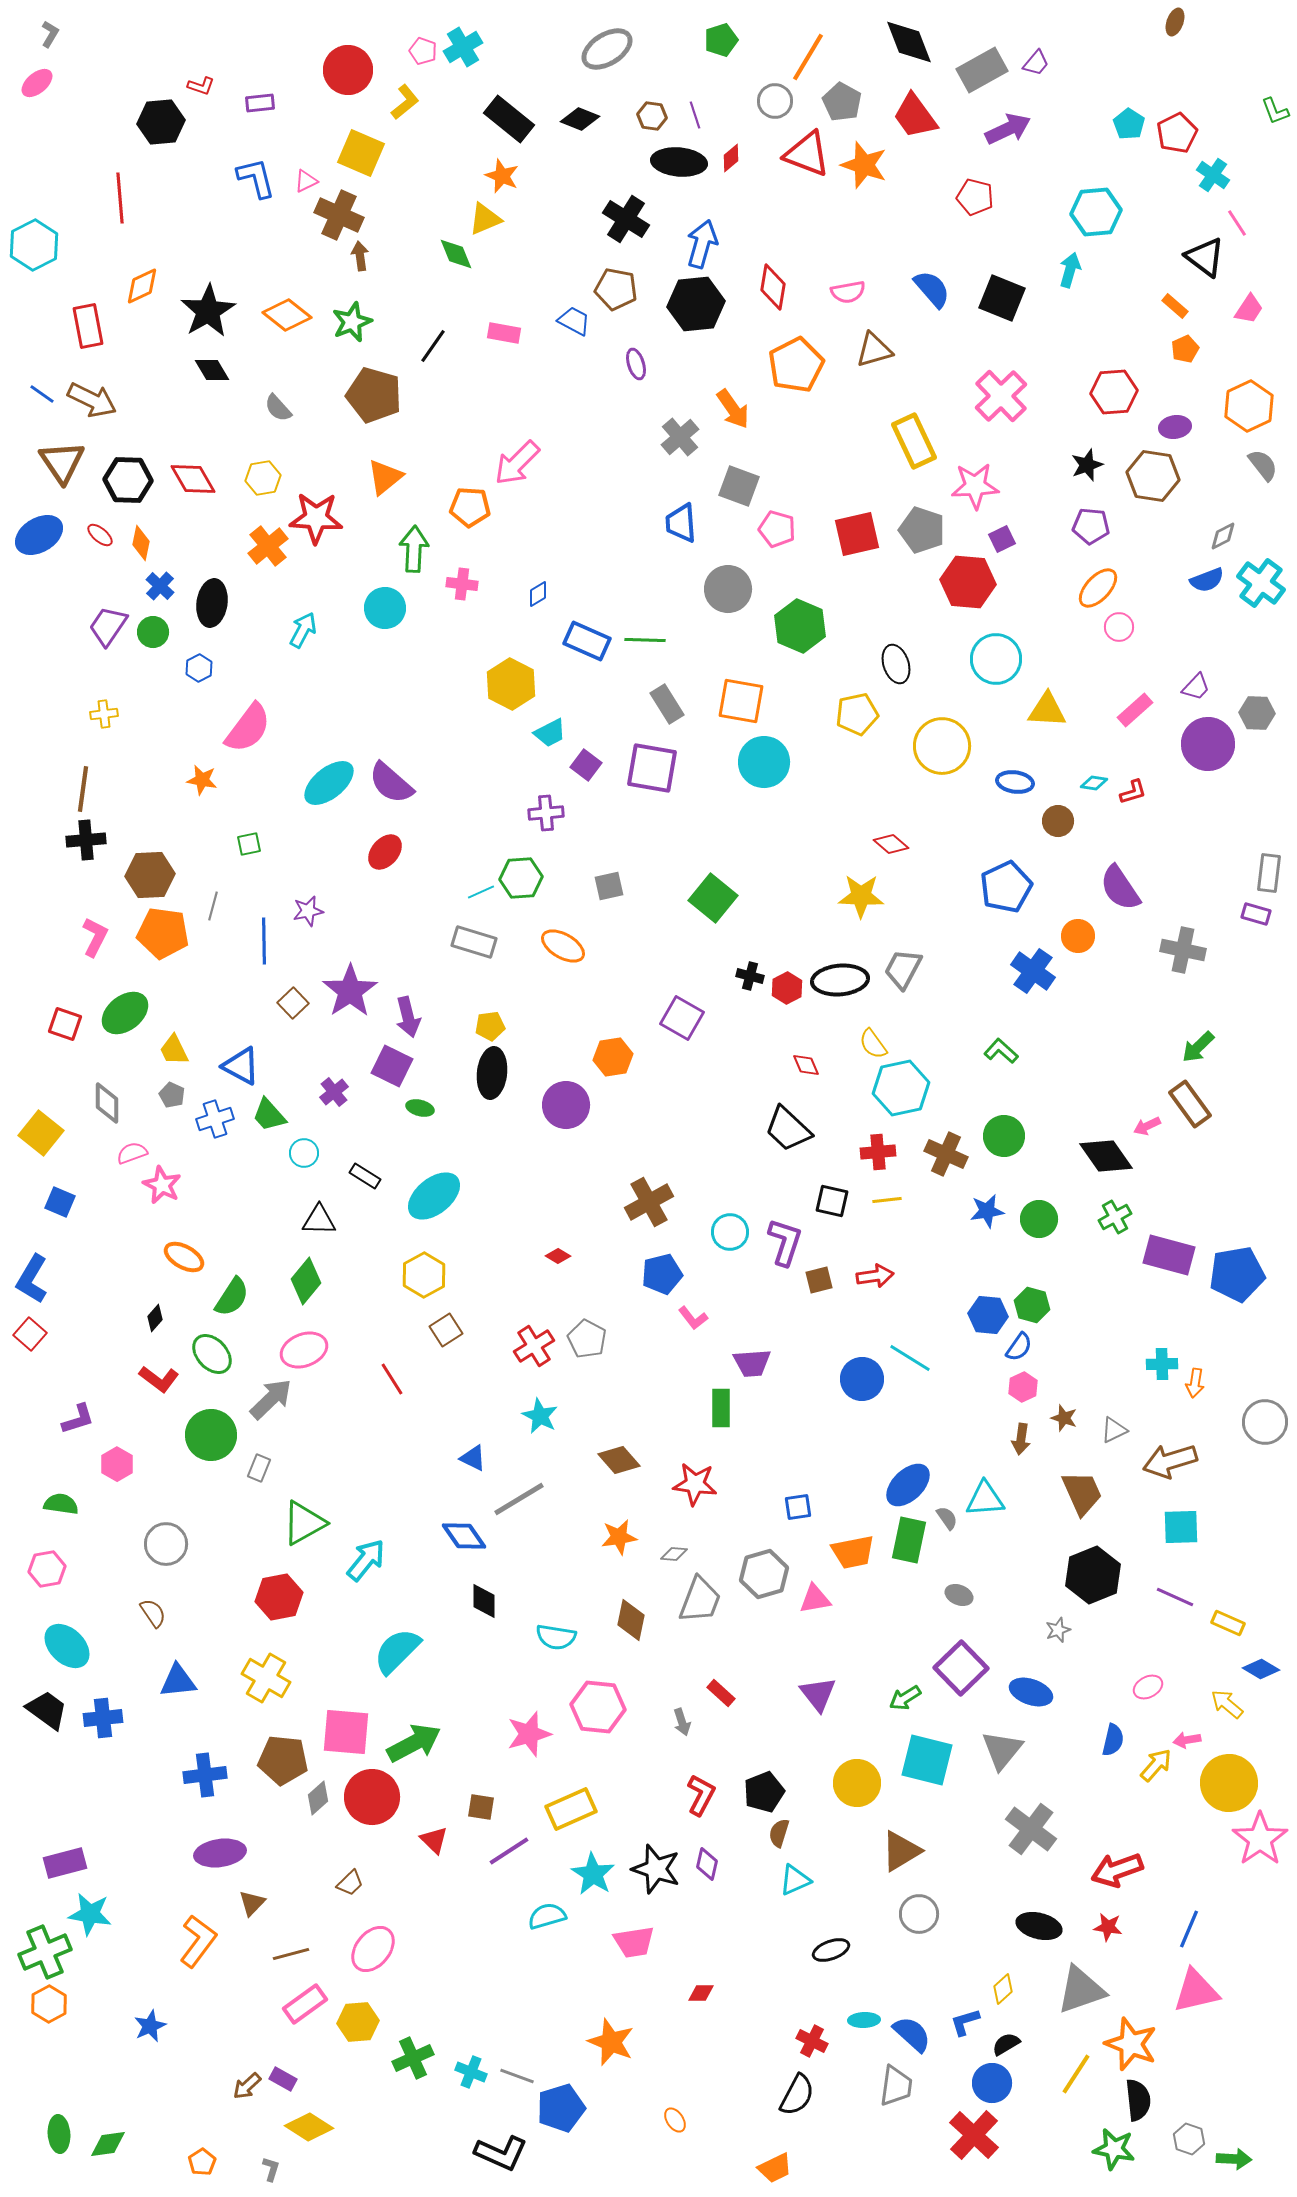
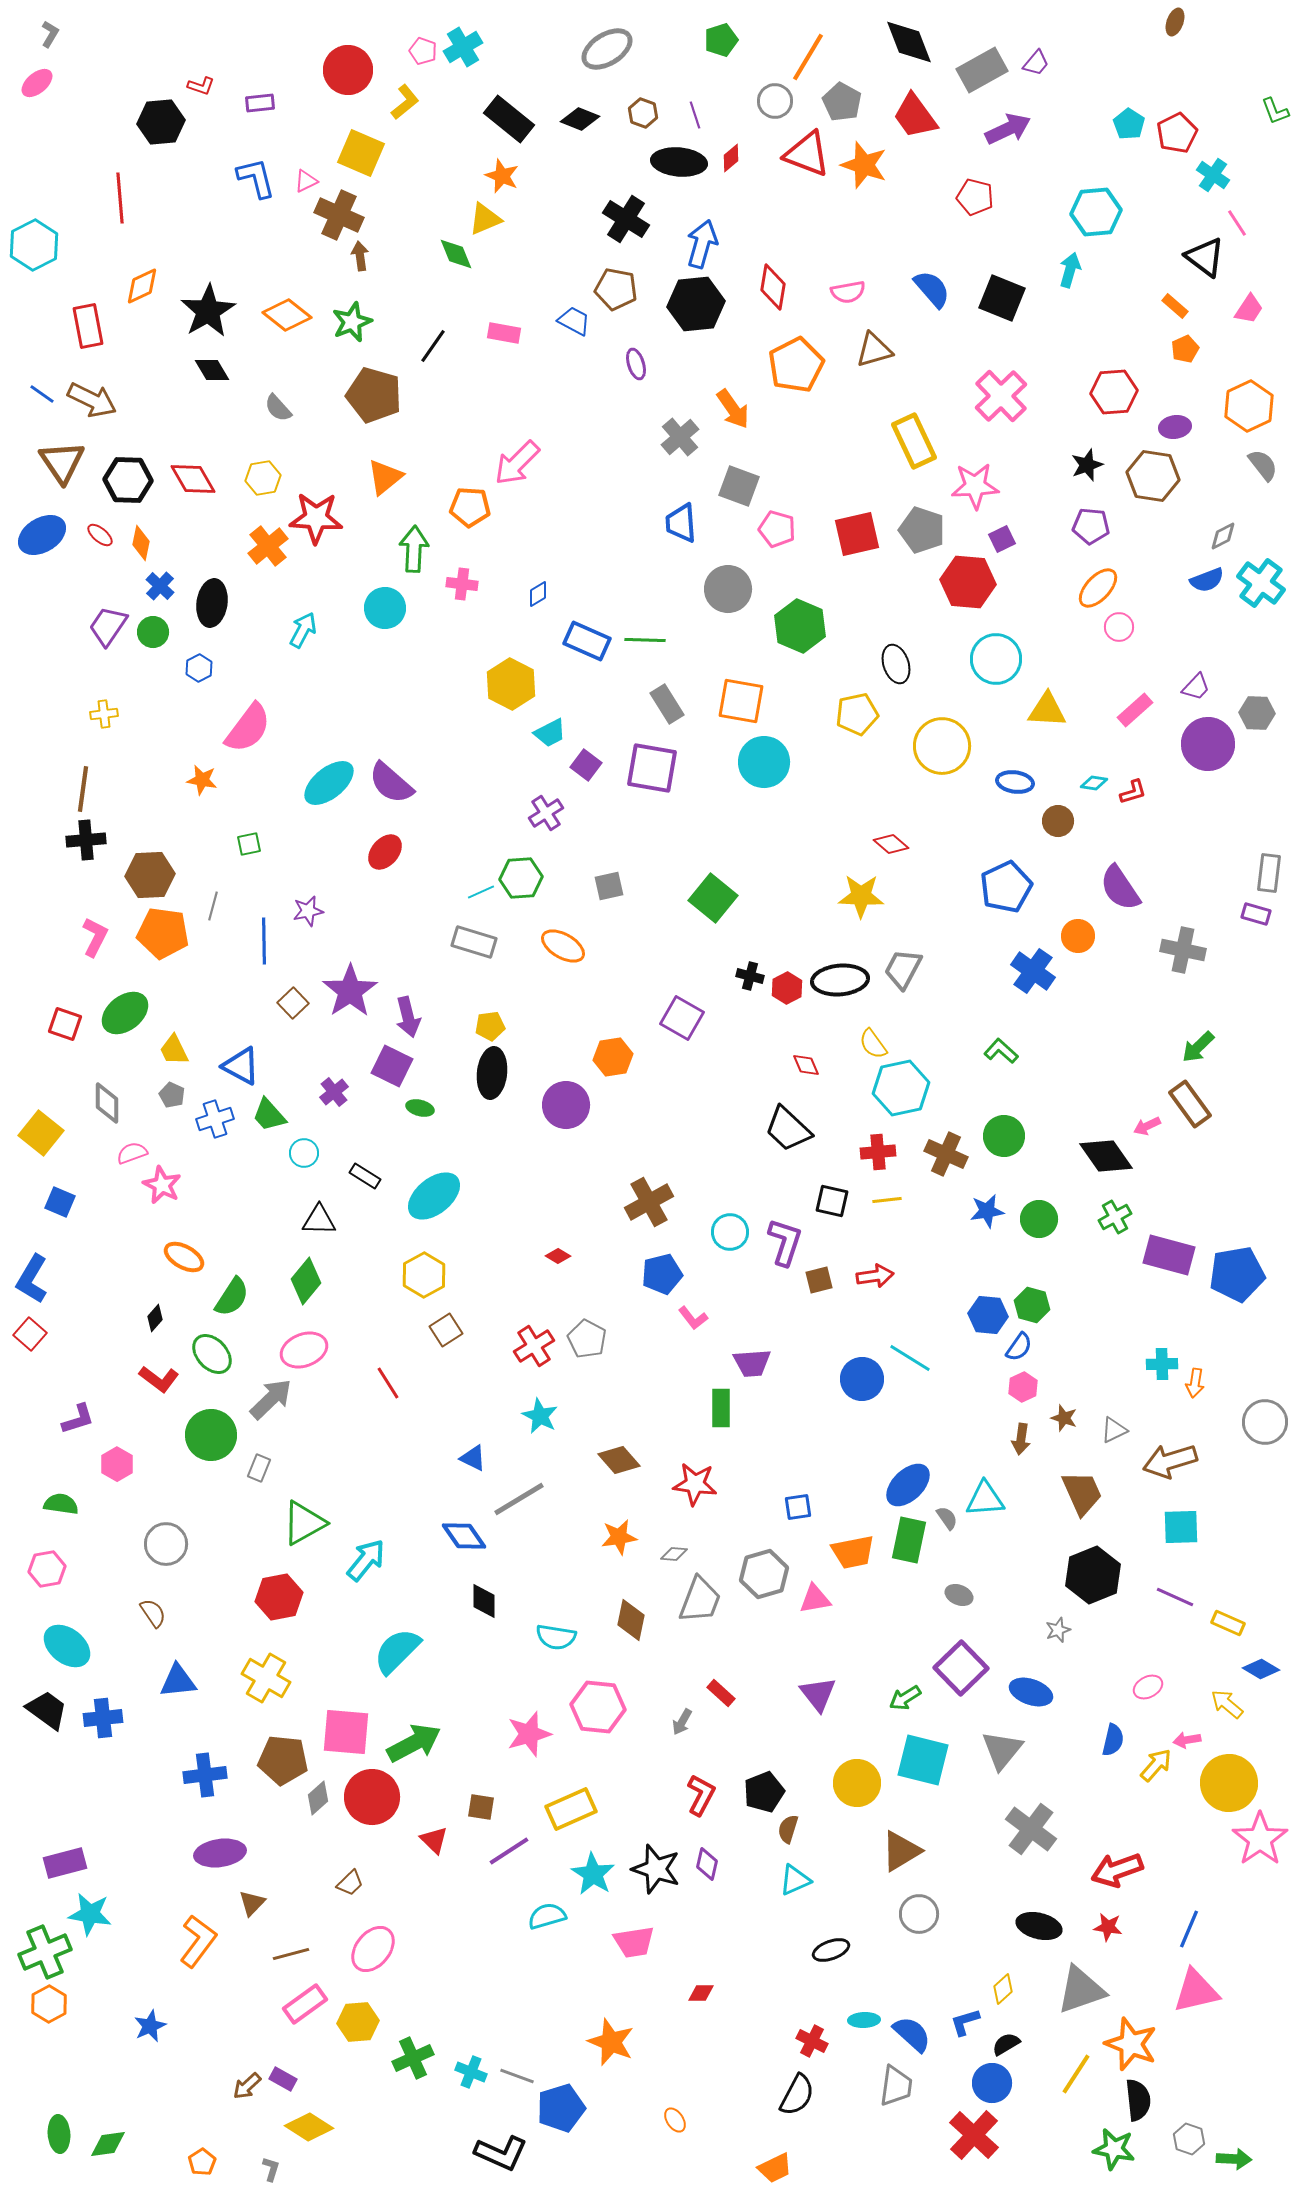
brown hexagon at (652, 116): moved 9 px left, 3 px up; rotated 12 degrees clockwise
blue ellipse at (39, 535): moved 3 px right
purple cross at (546, 813): rotated 28 degrees counterclockwise
red line at (392, 1379): moved 4 px left, 4 px down
cyan ellipse at (67, 1646): rotated 6 degrees counterclockwise
gray arrow at (682, 1722): rotated 48 degrees clockwise
cyan square at (927, 1760): moved 4 px left
brown semicircle at (779, 1833): moved 9 px right, 4 px up
